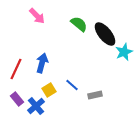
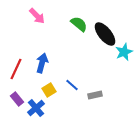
blue cross: moved 2 px down
